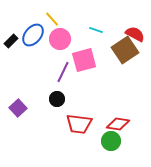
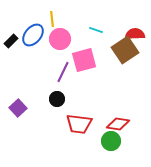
yellow line: rotated 35 degrees clockwise
red semicircle: rotated 30 degrees counterclockwise
